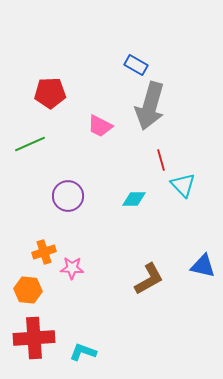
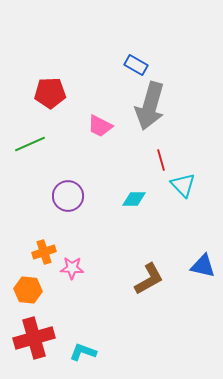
red cross: rotated 12 degrees counterclockwise
